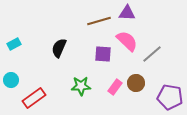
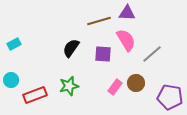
pink semicircle: moved 1 px left, 1 px up; rotated 15 degrees clockwise
black semicircle: moved 12 px right; rotated 12 degrees clockwise
green star: moved 12 px left; rotated 12 degrees counterclockwise
red rectangle: moved 1 px right, 3 px up; rotated 15 degrees clockwise
